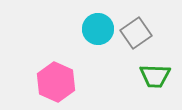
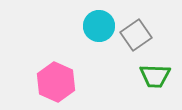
cyan circle: moved 1 px right, 3 px up
gray square: moved 2 px down
